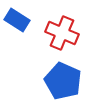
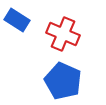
red cross: moved 1 px right, 1 px down
